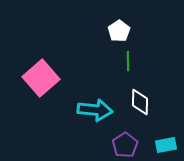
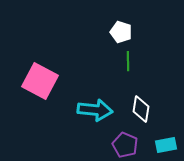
white pentagon: moved 2 px right, 1 px down; rotated 20 degrees counterclockwise
pink square: moved 1 px left, 3 px down; rotated 21 degrees counterclockwise
white diamond: moved 1 px right, 7 px down; rotated 8 degrees clockwise
purple pentagon: rotated 15 degrees counterclockwise
